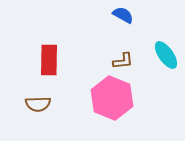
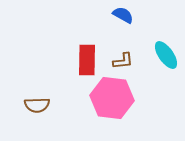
red rectangle: moved 38 px right
pink hexagon: rotated 15 degrees counterclockwise
brown semicircle: moved 1 px left, 1 px down
